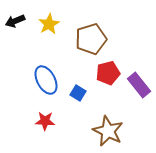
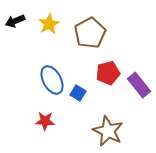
brown pentagon: moved 1 px left, 6 px up; rotated 12 degrees counterclockwise
blue ellipse: moved 6 px right
